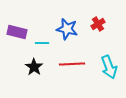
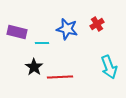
red cross: moved 1 px left
red line: moved 12 px left, 13 px down
